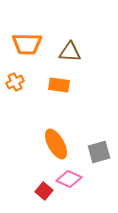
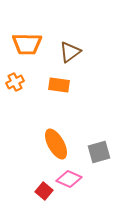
brown triangle: rotated 40 degrees counterclockwise
